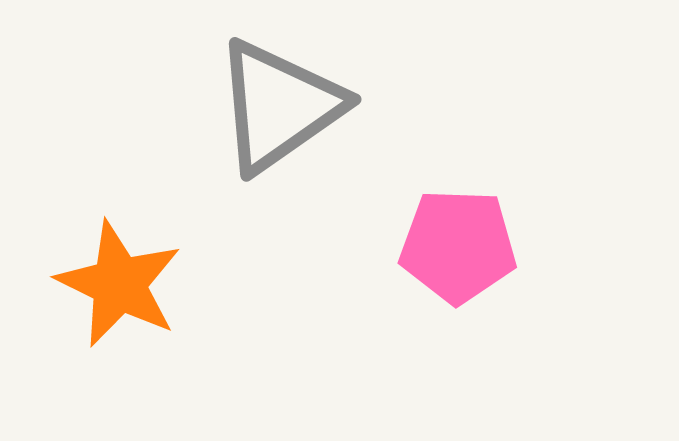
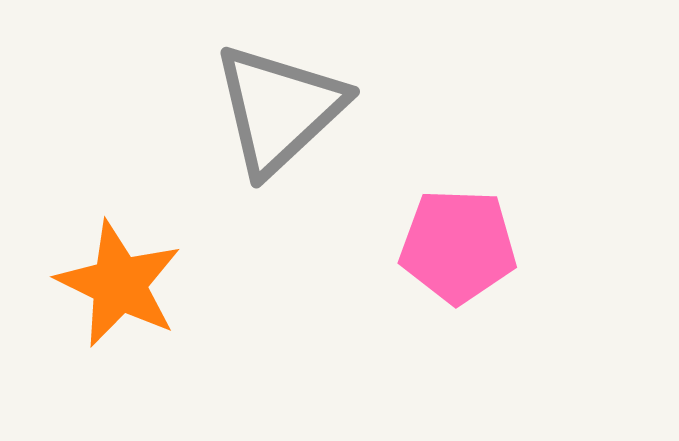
gray triangle: moved 3 px down; rotated 8 degrees counterclockwise
